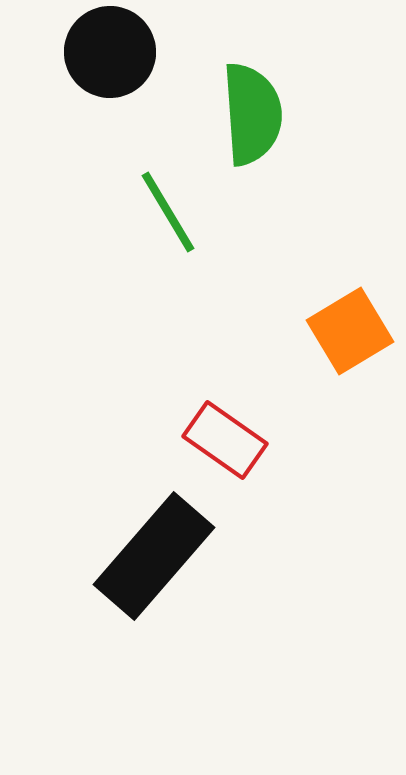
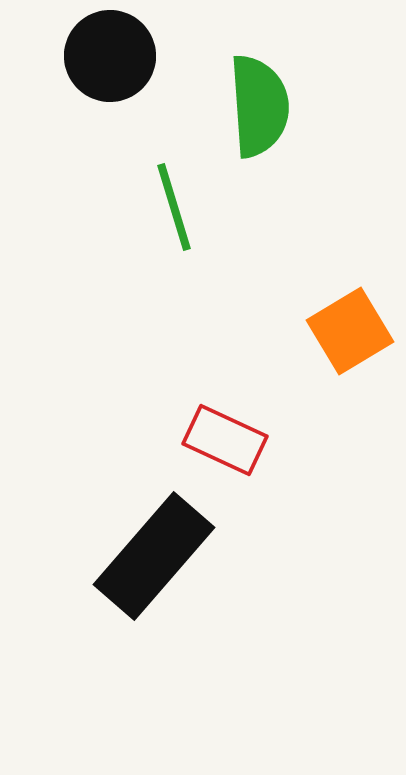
black circle: moved 4 px down
green semicircle: moved 7 px right, 8 px up
green line: moved 6 px right, 5 px up; rotated 14 degrees clockwise
red rectangle: rotated 10 degrees counterclockwise
